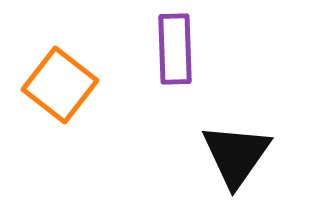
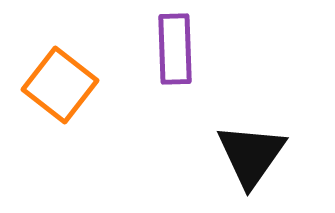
black triangle: moved 15 px right
